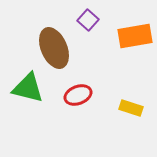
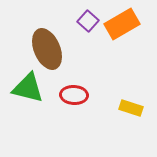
purple square: moved 1 px down
orange rectangle: moved 13 px left, 12 px up; rotated 20 degrees counterclockwise
brown ellipse: moved 7 px left, 1 px down
red ellipse: moved 4 px left; rotated 24 degrees clockwise
